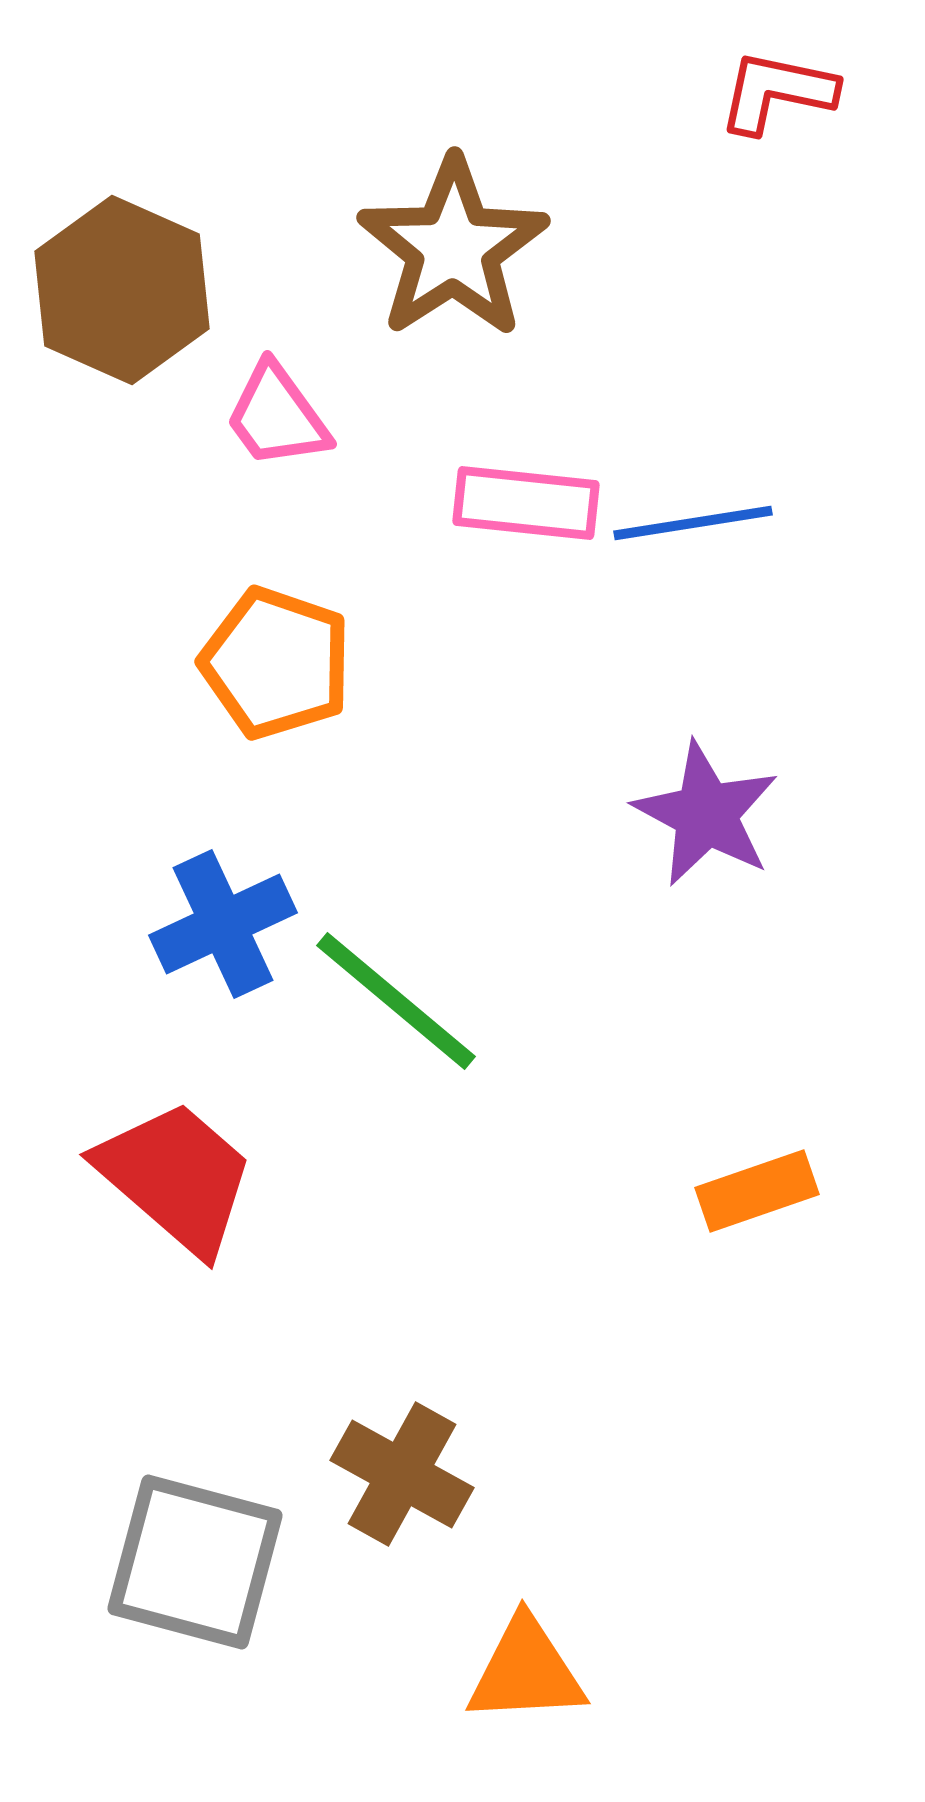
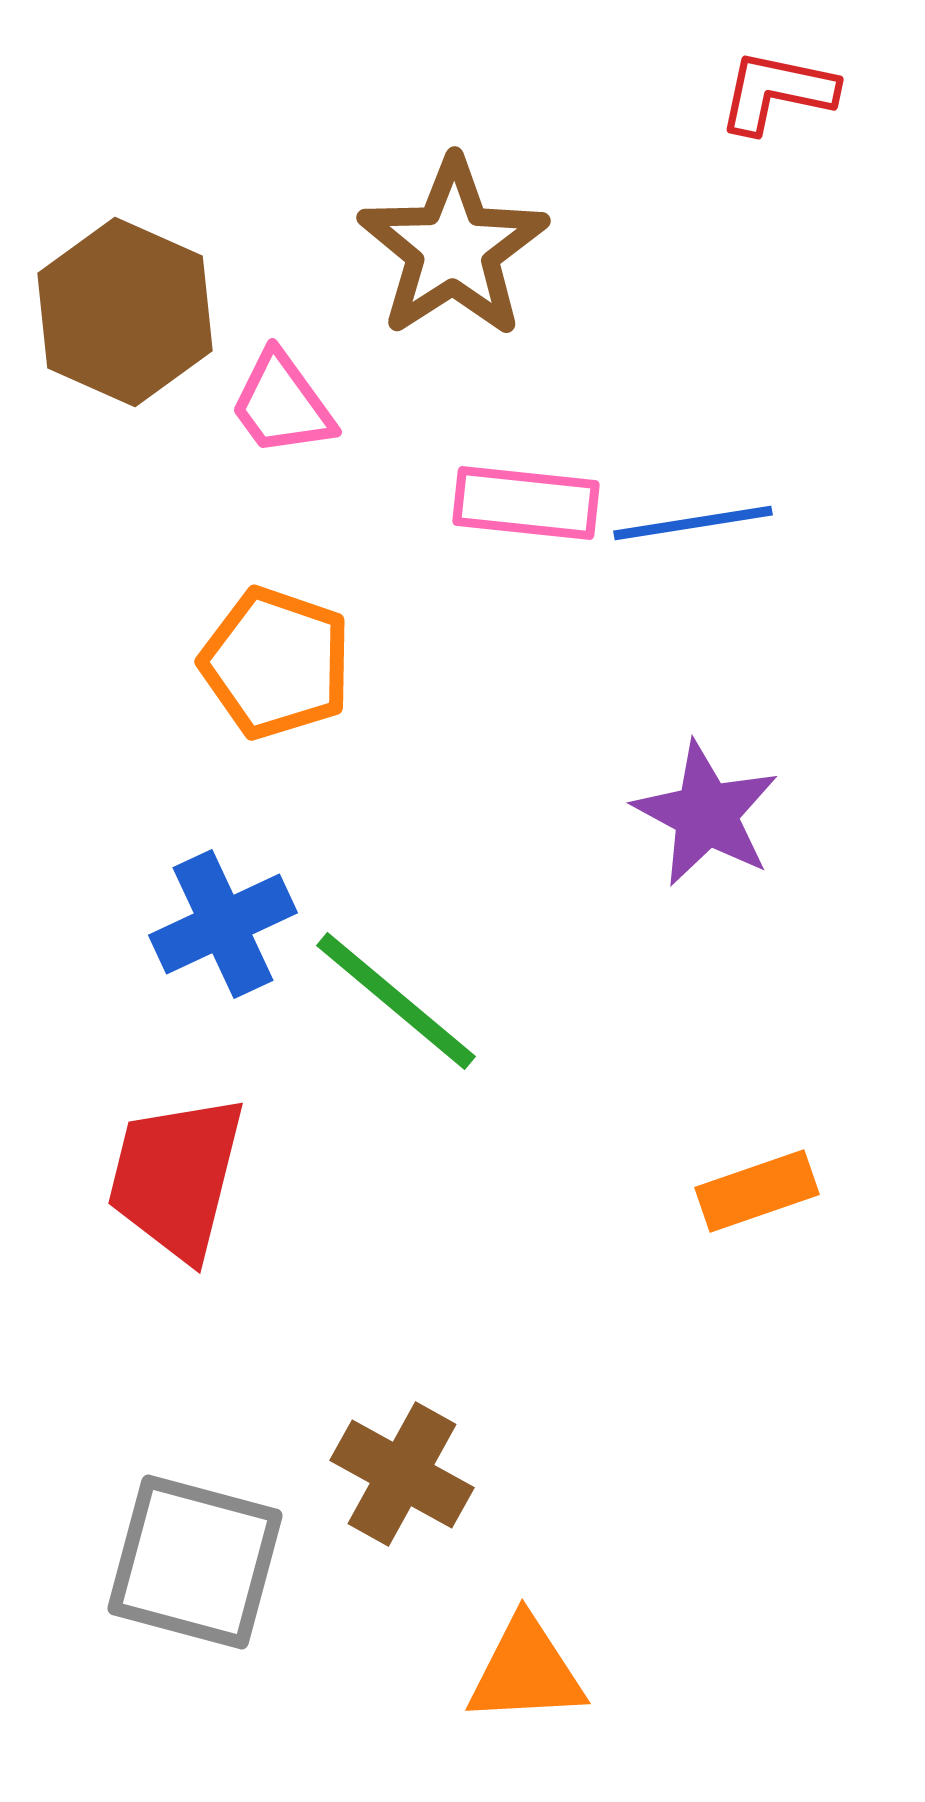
brown hexagon: moved 3 px right, 22 px down
pink trapezoid: moved 5 px right, 12 px up
red trapezoid: rotated 117 degrees counterclockwise
